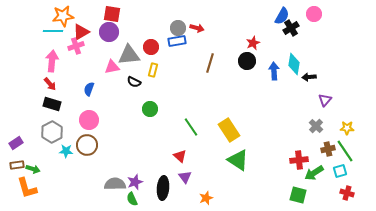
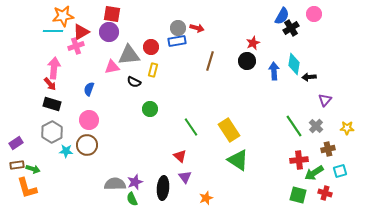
pink arrow at (52, 61): moved 2 px right, 7 px down
brown line at (210, 63): moved 2 px up
green line at (345, 151): moved 51 px left, 25 px up
red cross at (347, 193): moved 22 px left
